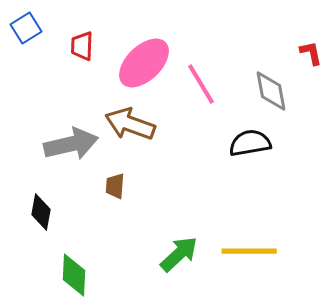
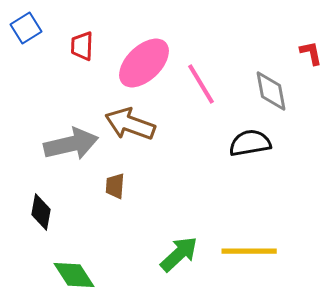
green diamond: rotated 36 degrees counterclockwise
